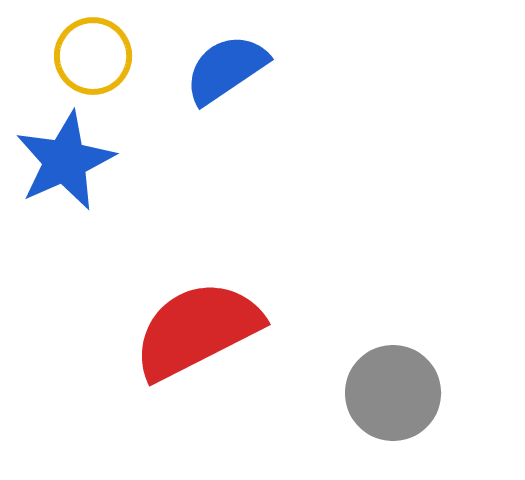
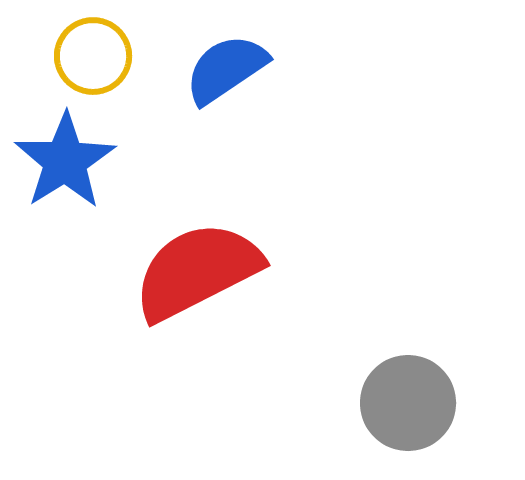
blue star: rotated 8 degrees counterclockwise
red semicircle: moved 59 px up
gray circle: moved 15 px right, 10 px down
